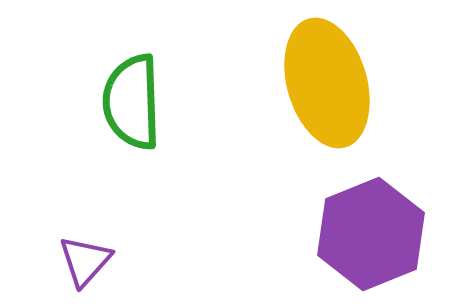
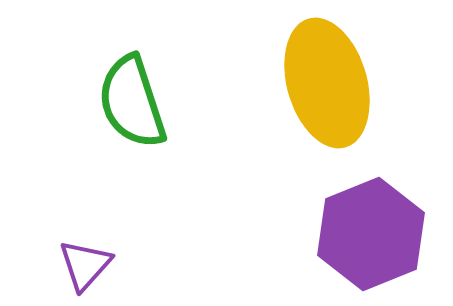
green semicircle: rotated 16 degrees counterclockwise
purple triangle: moved 4 px down
